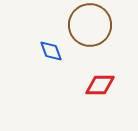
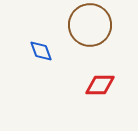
blue diamond: moved 10 px left
